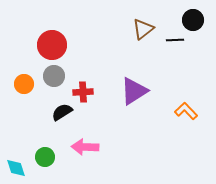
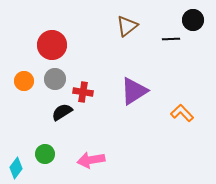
brown triangle: moved 16 px left, 3 px up
black line: moved 4 px left, 1 px up
gray circle: moved 1 px right, 3 px down
orange circle: moved 3 px up
red cross: rotated 12 degrees clockwise
orange L-shape: moved 4 px left, 2 px down
pink arrow: moved 6 px right, 13 px down; rotated 12 degrees counterclockwise
green circle: moved 3 px up
cyan diamond: rotated 55 degrees clockwise
